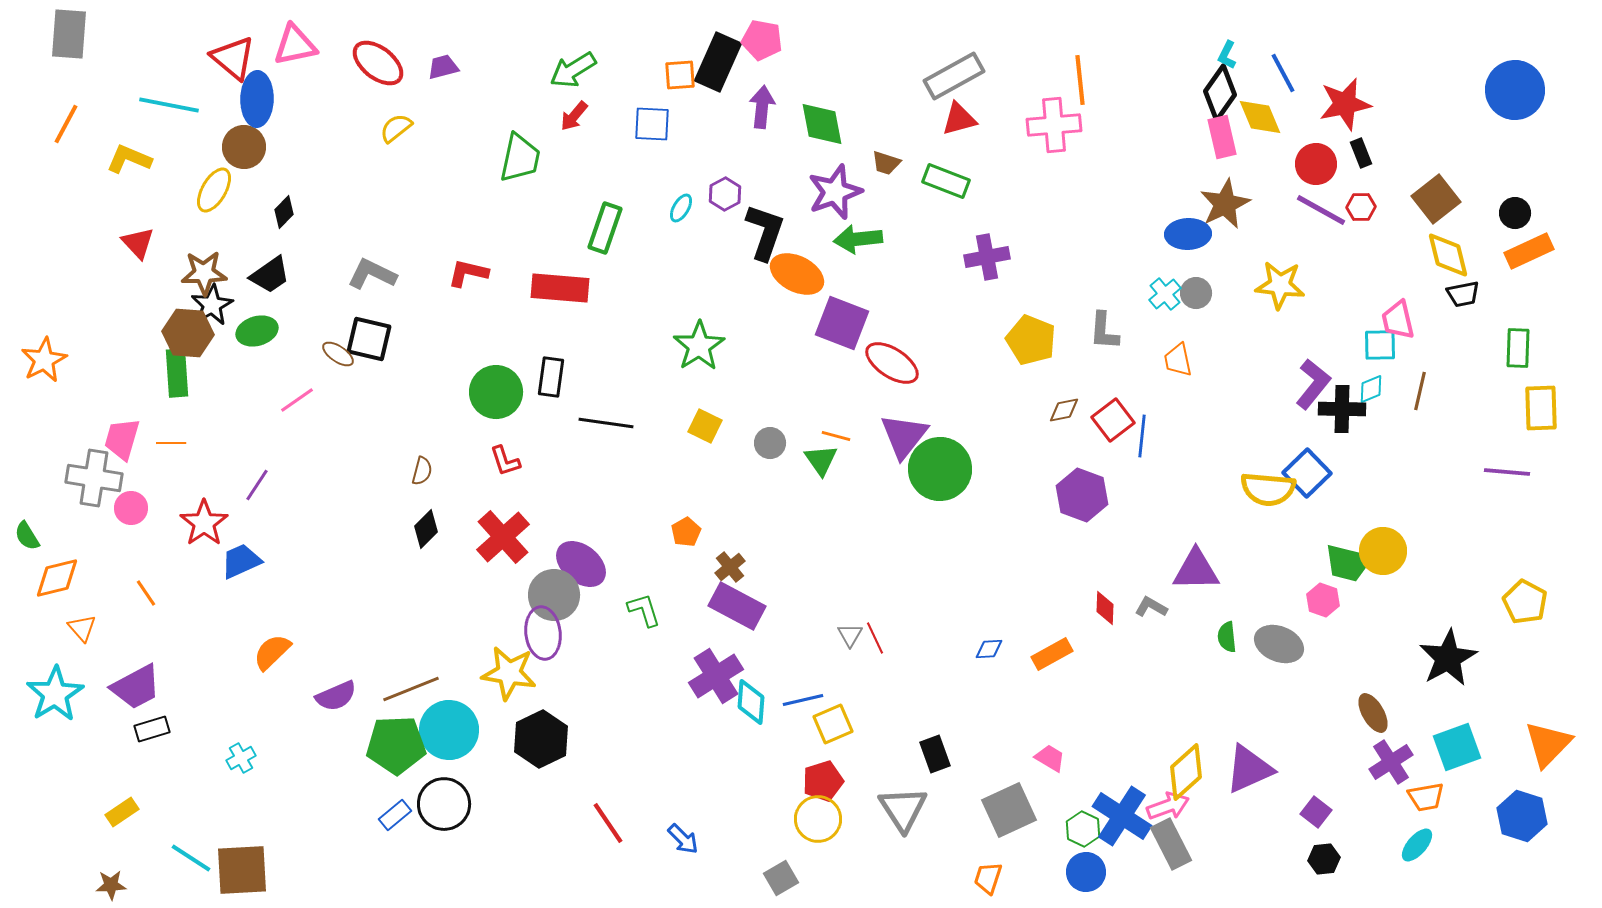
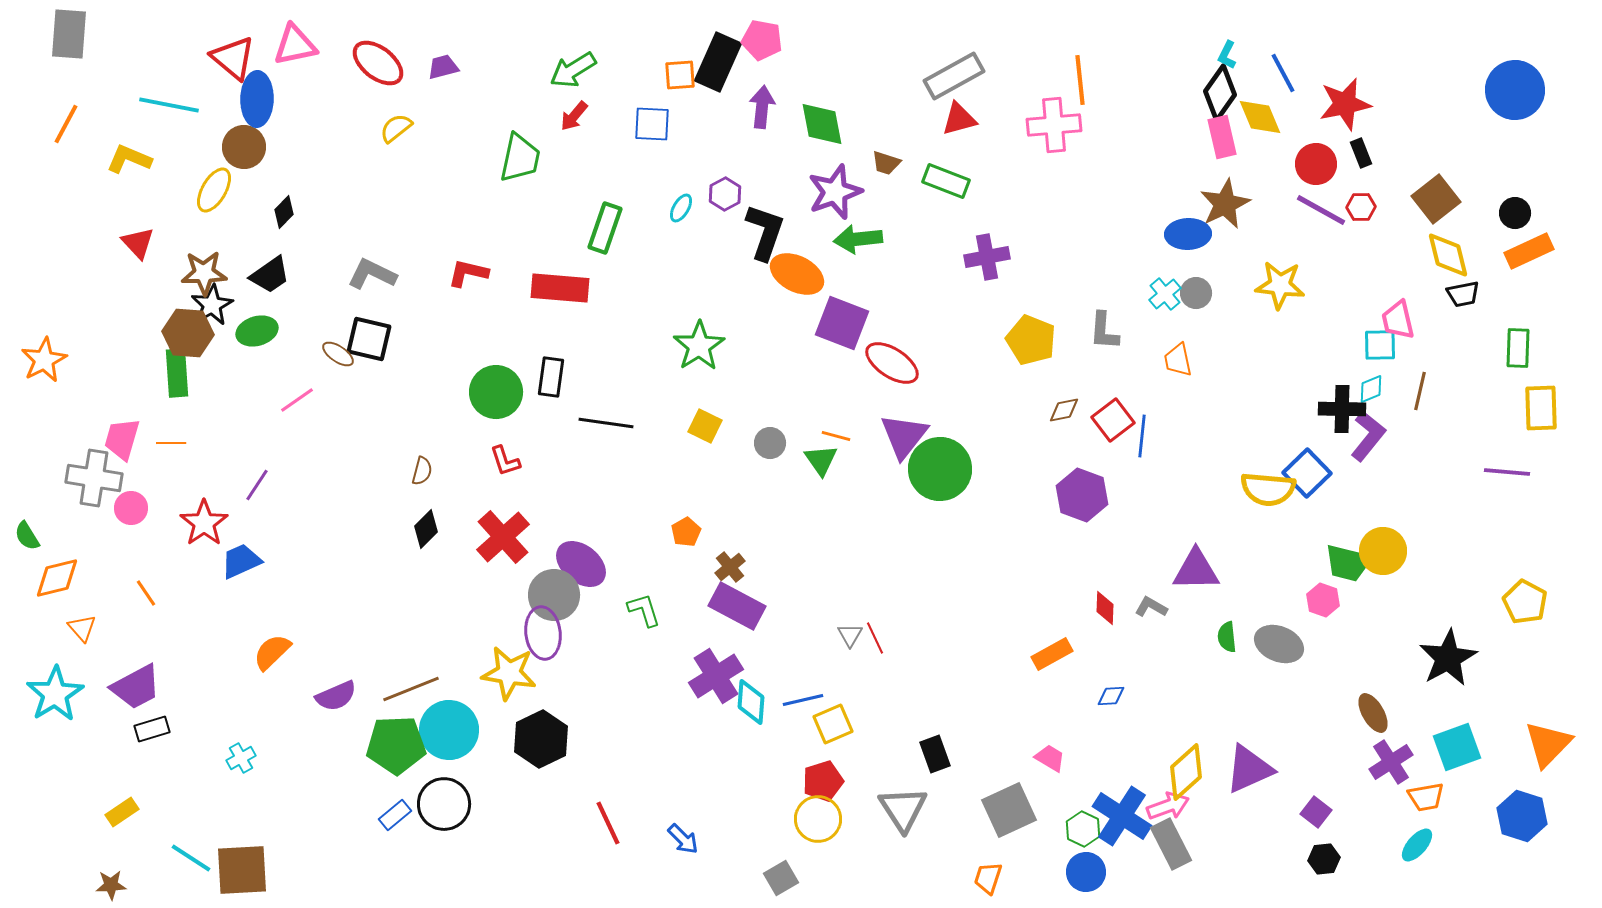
purple L-shape at (1313, 384): moved 55 px right, 52 px down
blue diamond at (989, 649): moved 122 px right, 47 px down
red line at (608, 823): rotated 9 degrees clockwise
